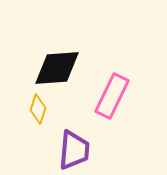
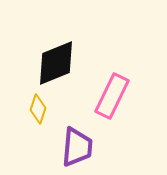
black diamond: moved 1 px left, 5 px up; rotated 18 degrees counterclockwise
purple trapezoid: moved 3 px right, 3 px up
